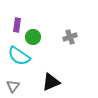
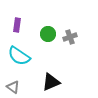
green circle: moved 15 px right, 3 px up
gray triangle: moved 1 px down; rotated 32 degrees counterclockwise
